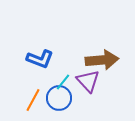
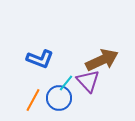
brown arrow: rotated 20 degrees counterclockwise
cyan line: moved 3 px right, 1 px down
